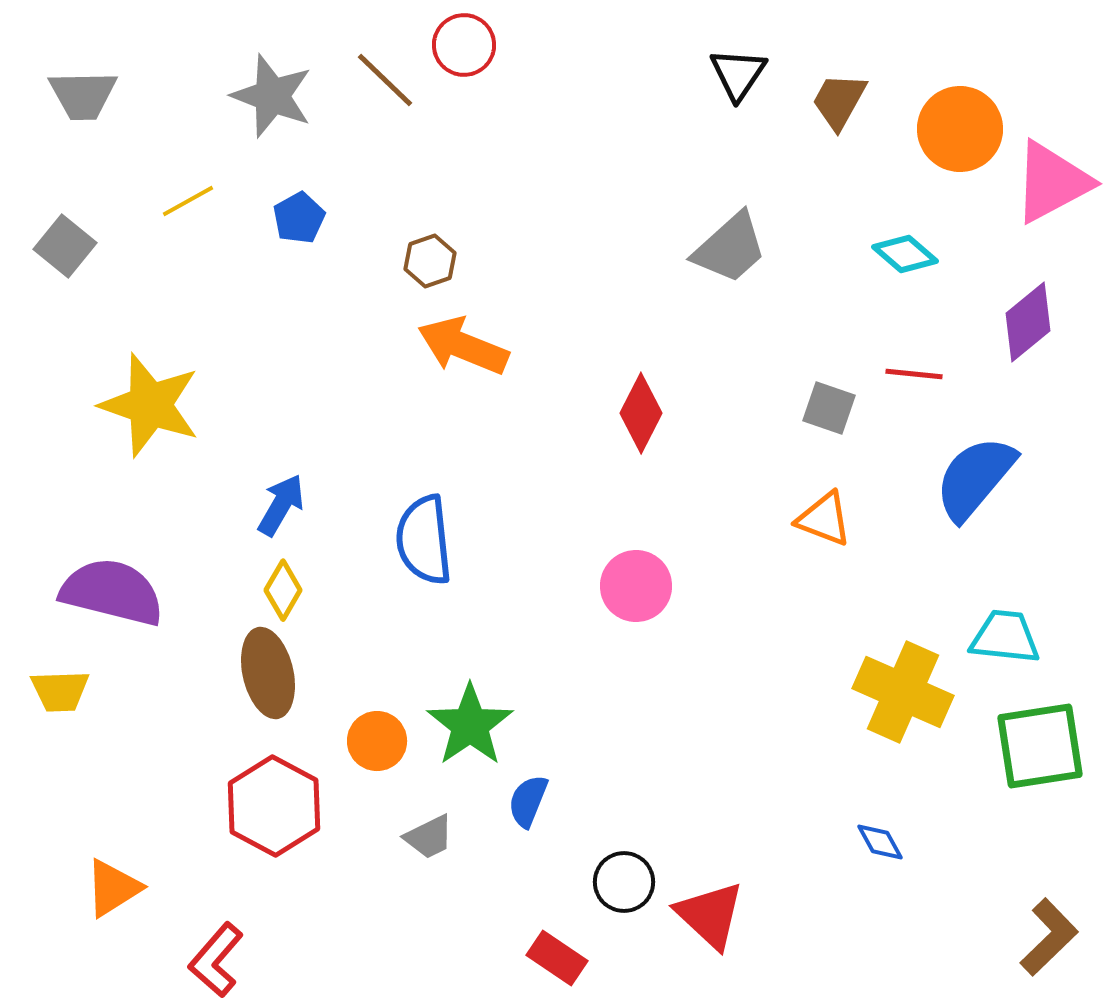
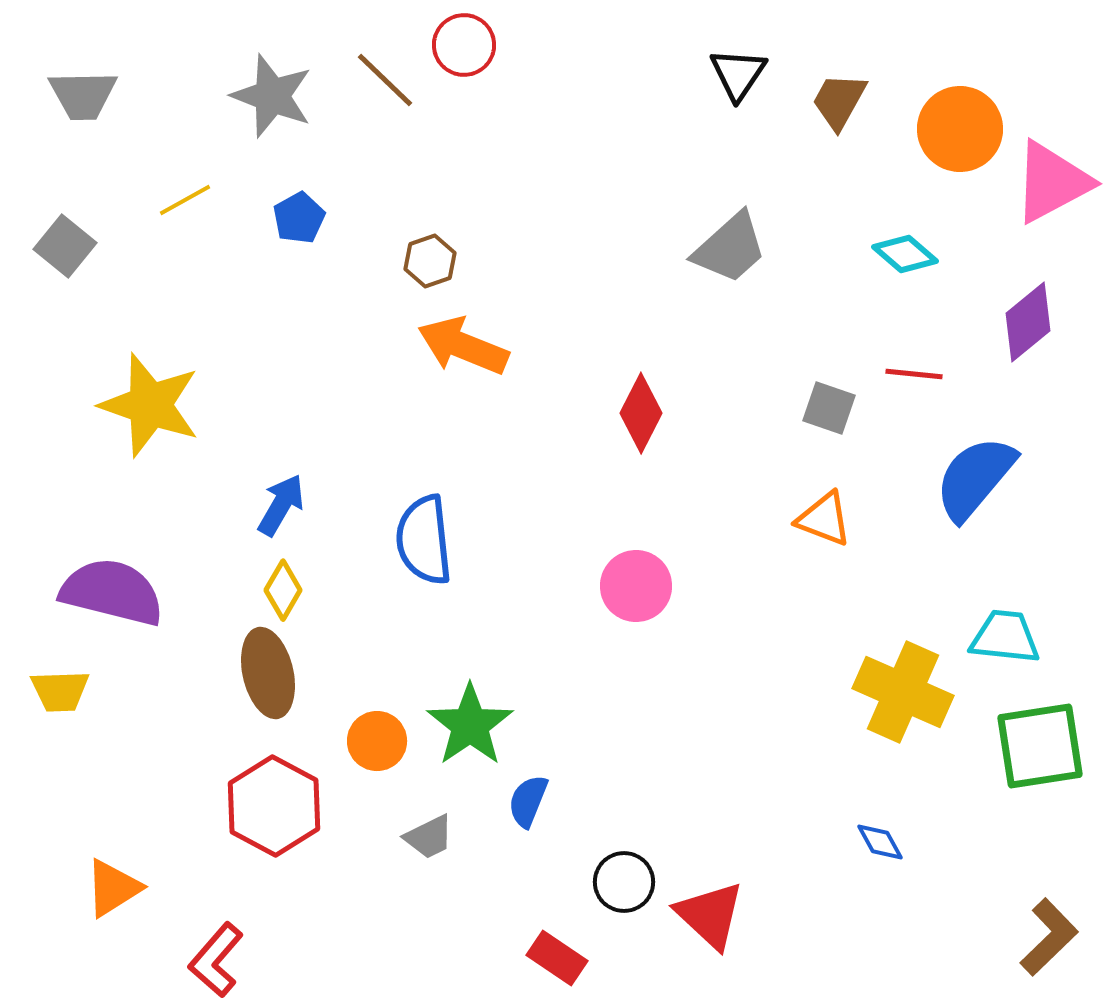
yellow line at (188, 201): moved 3 px left, 1 px up
